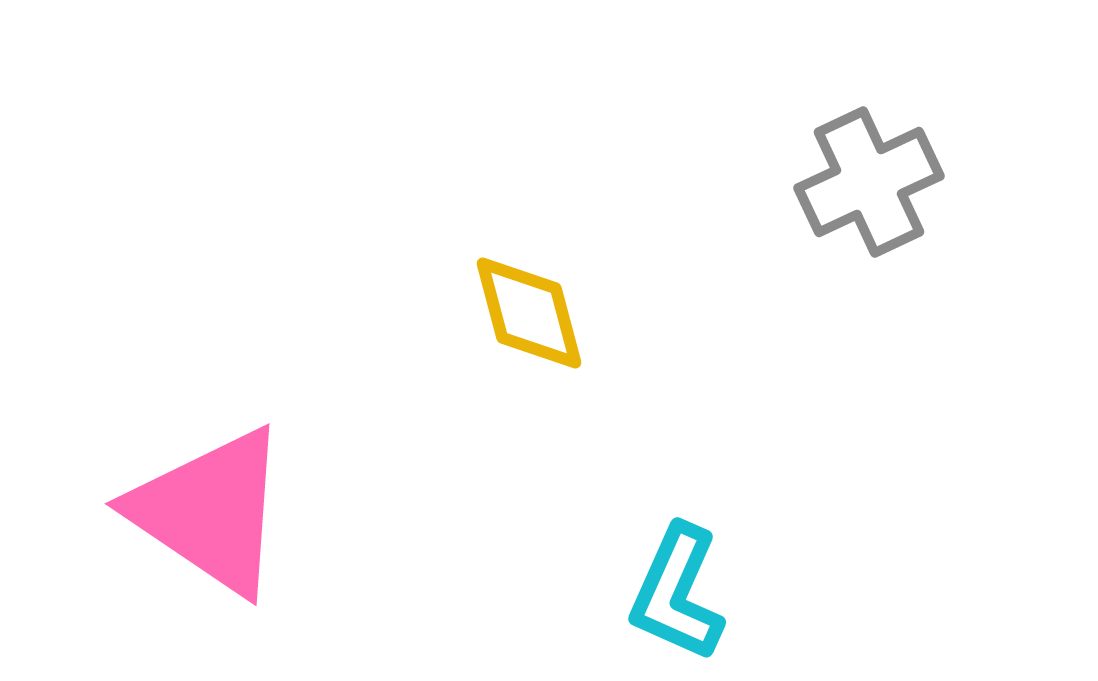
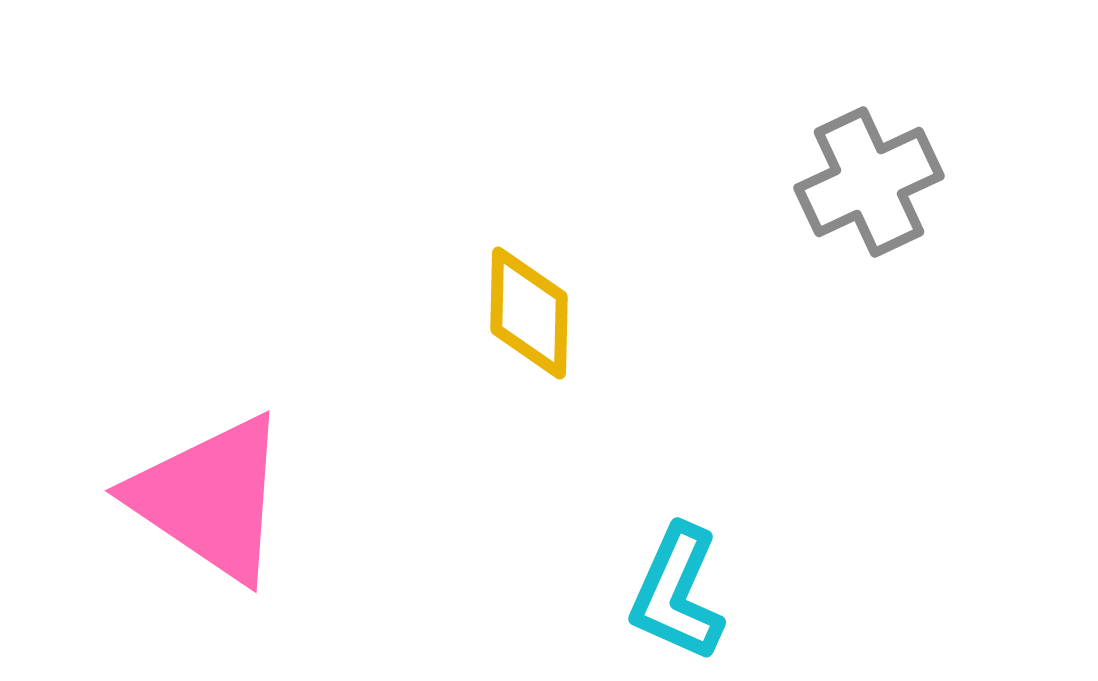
yellow diamond: rotated 16 degrees clockwise
pink triangle: moved 13 px up
